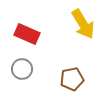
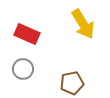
gray circle: moved 1 px right
brown pentagon: moved 4 px down
